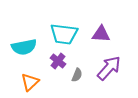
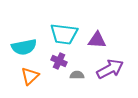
purple triangle: moved 4 px left, 6 px down
purple cross: moved 1 px right; rotated 14 degrees counterclockwise
purple arrow: moved 1 px right, 1 px down; rotated 20 degrees clockwise
gray semicircle: rotated 112 degrees counterclockwise
orange triangle: moved 6 px up
